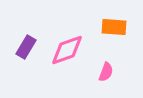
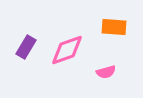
pink semicircle: rotated 54 degrees clockwise
